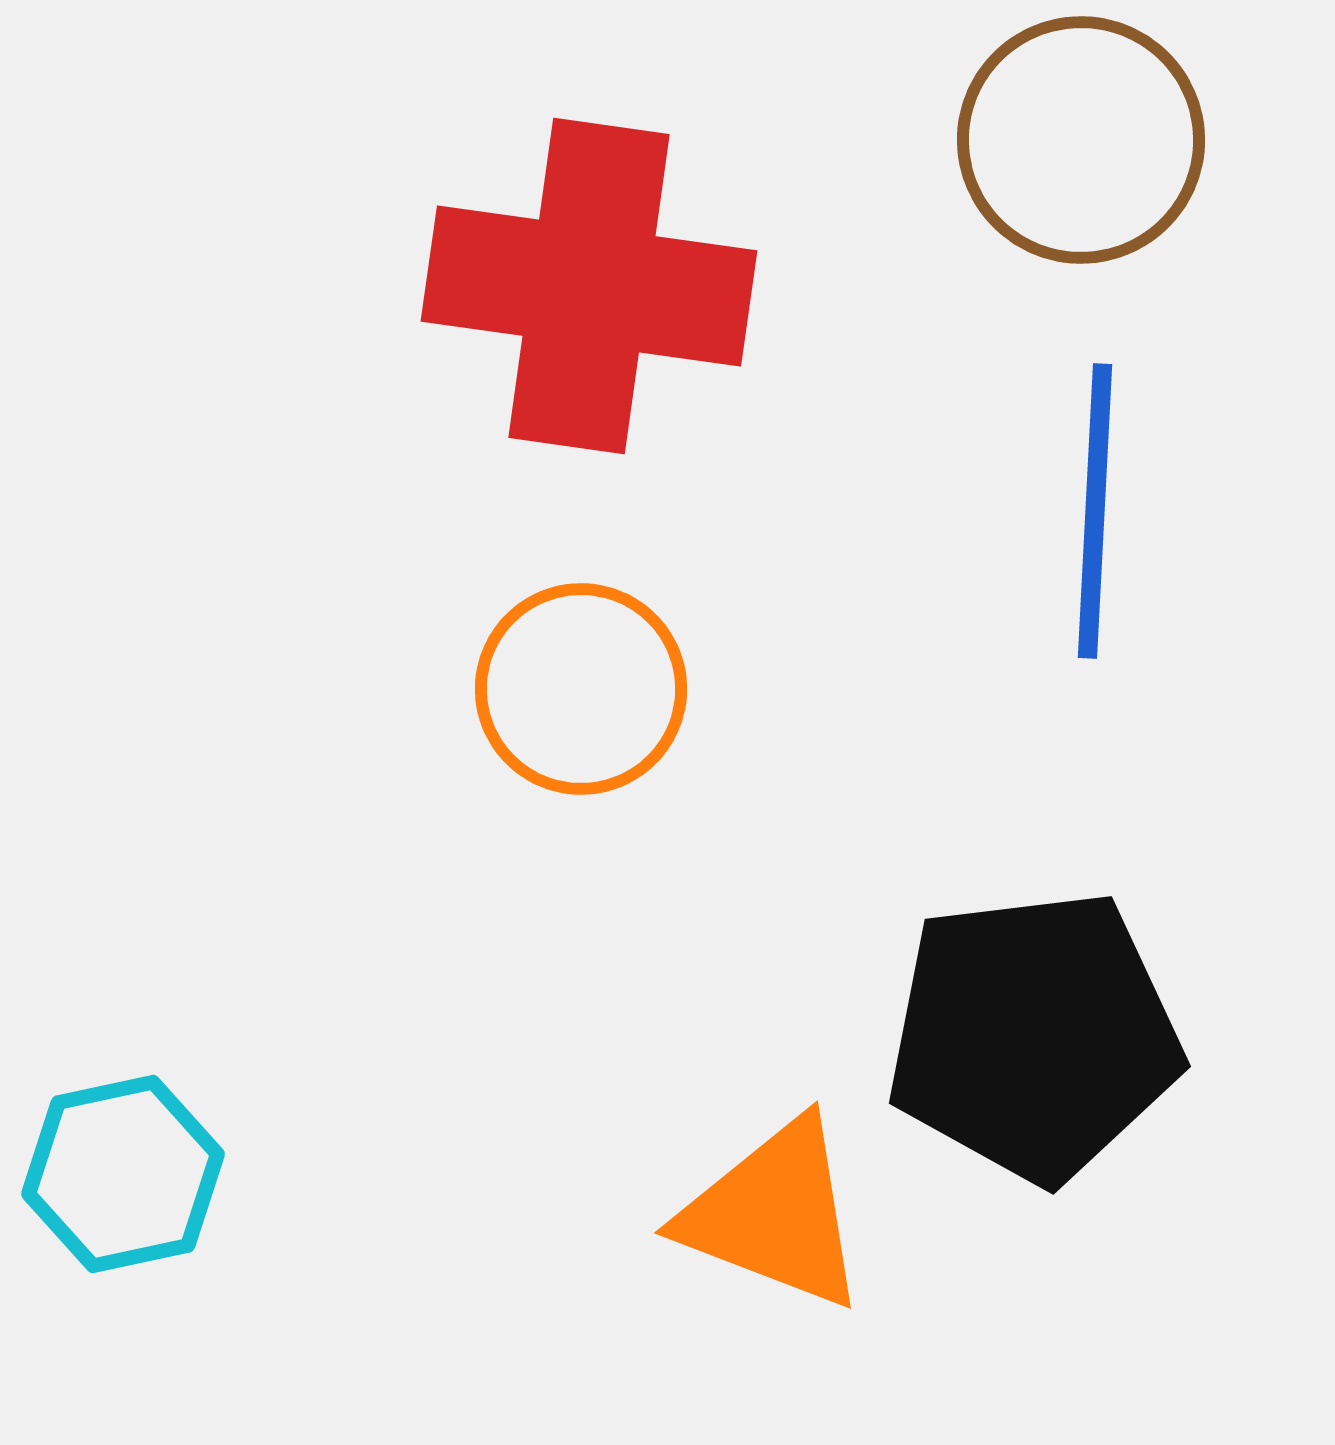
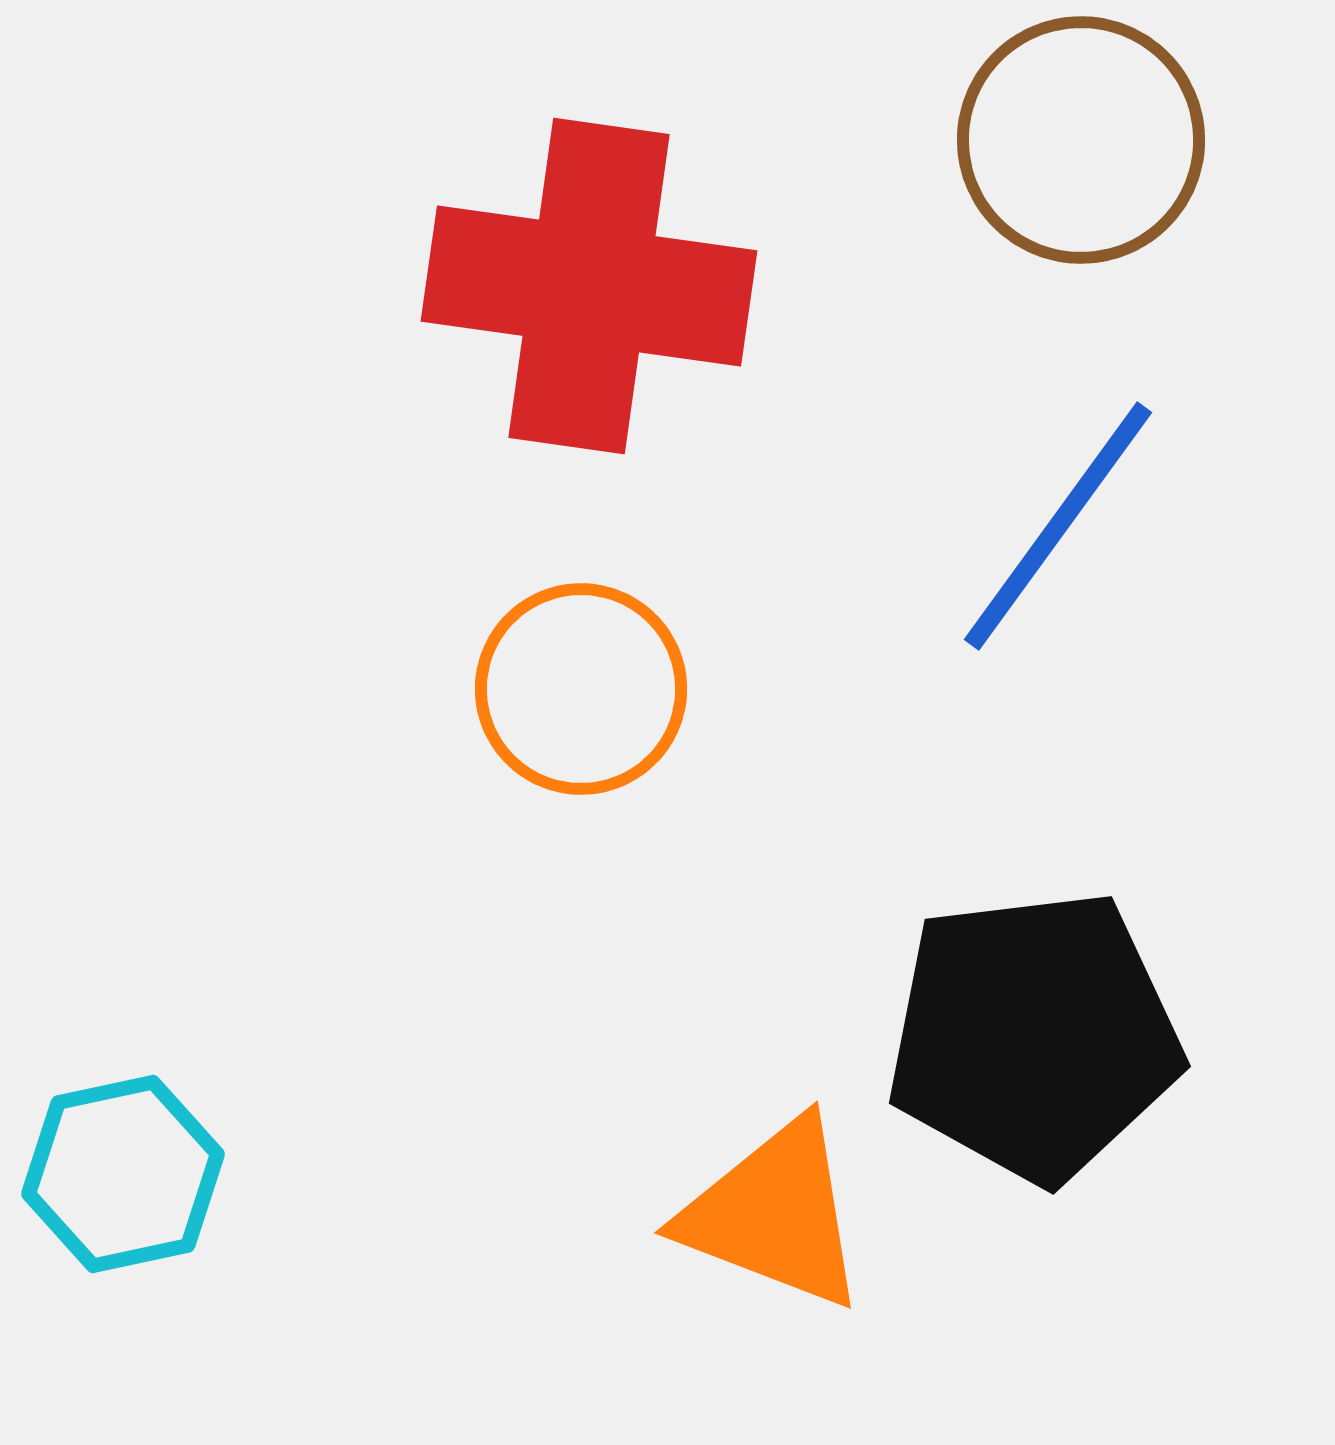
blue line: moved 37 px left, 15 px down; rotated 33 degrees clockwise
